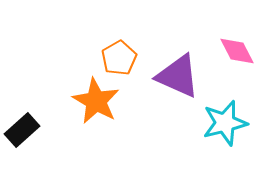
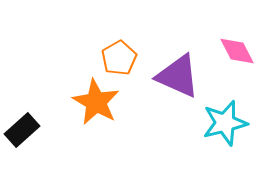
orange star: moved 1 px down
